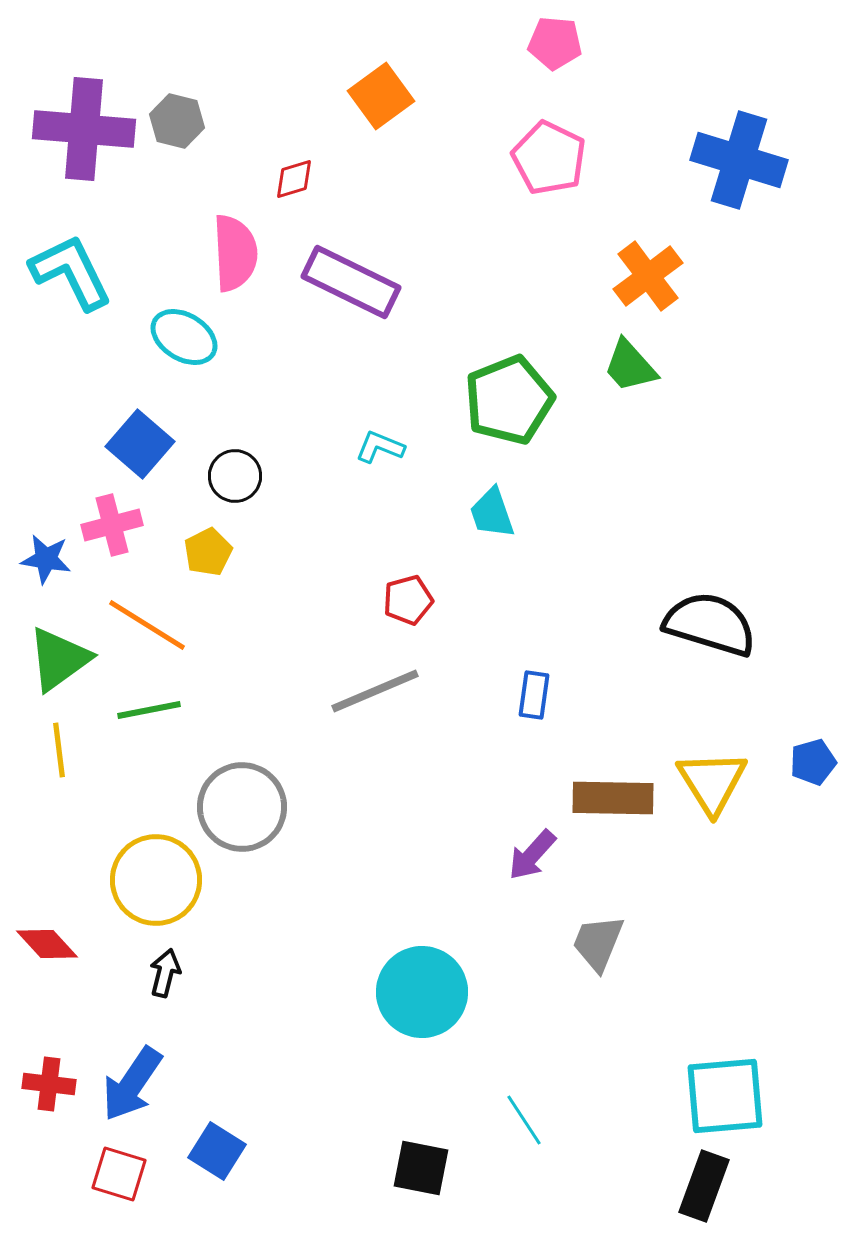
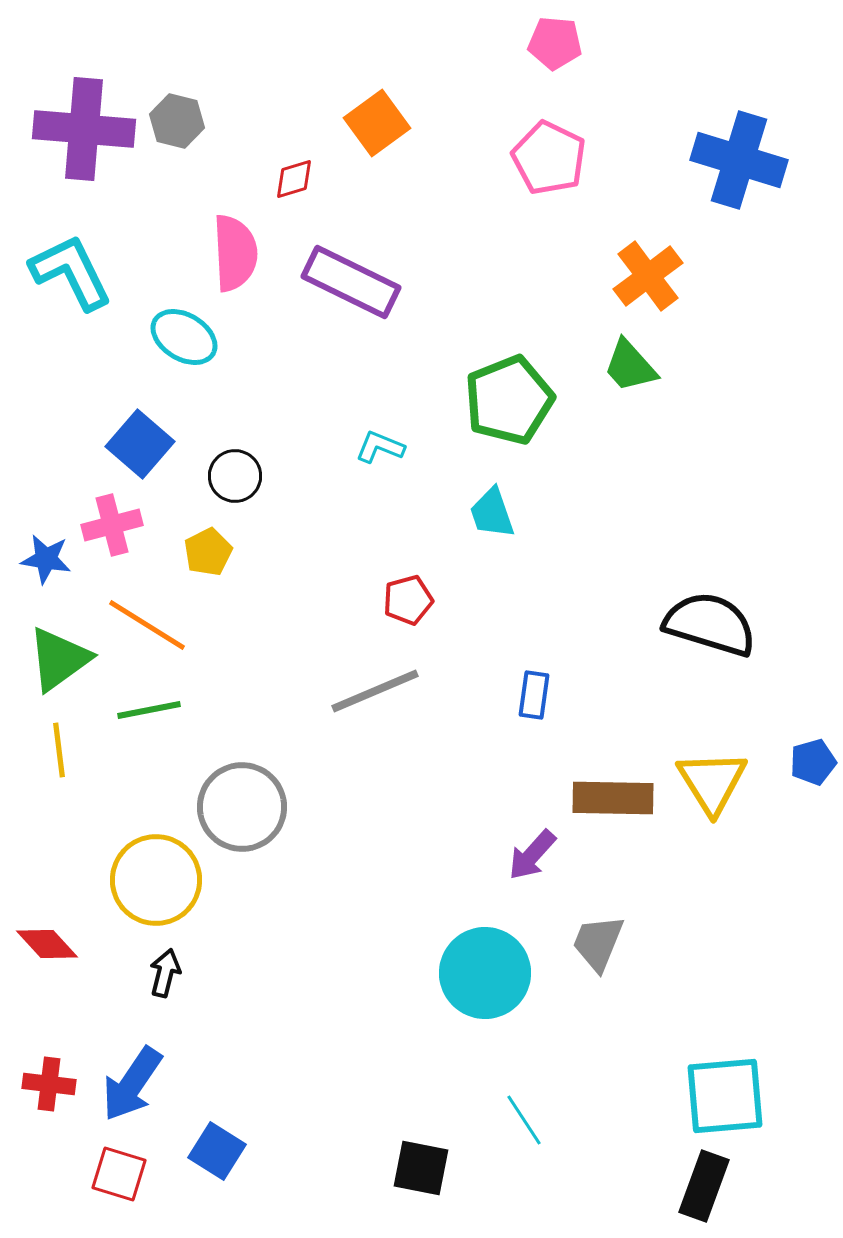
orange square at (381, 96): moved 4 px left, 27 px down
cyan circle at (422, 992): moved 63 px right, 19 px up
